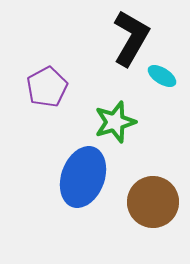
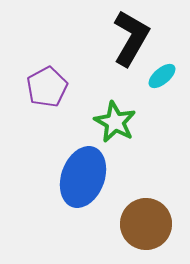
cyan ellipse: rotated 72 degrees counterclockwise
green star: rotated 27 degrees counterclockwise
brown circle: moved 7 px left, 22 px down
